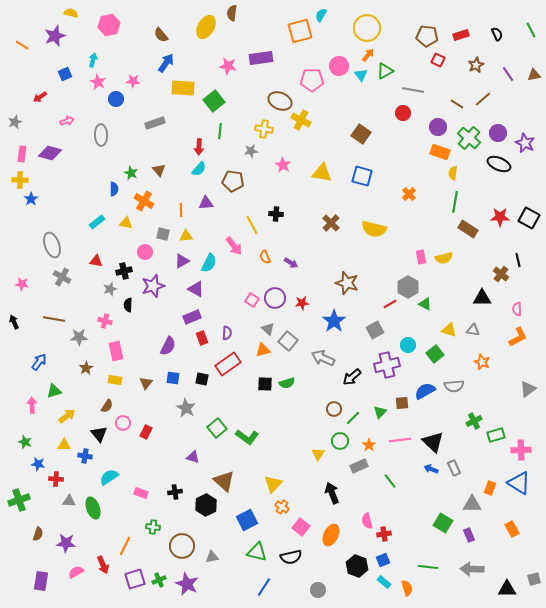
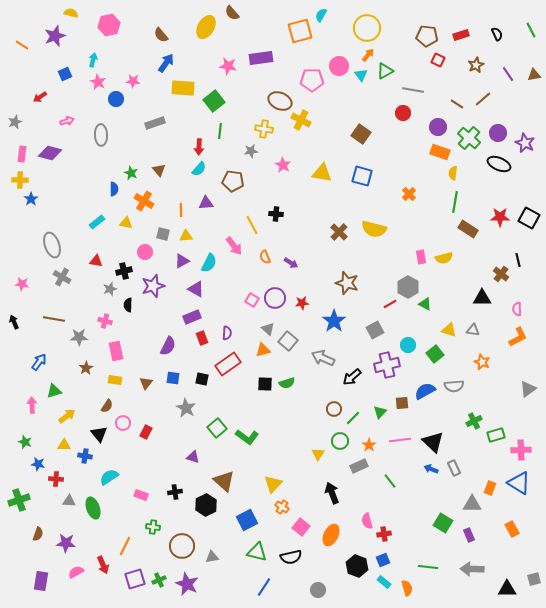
brown semicircle at (232, 13): rotated 49 degrees counterclockwise
brown cross at (331, 223): moved 8 px right, 9 px down
pink rectangle at (141, 493): moved 2 px down
